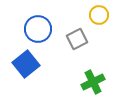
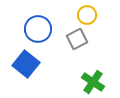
yellow circle: moved 12 px left
blue square: rotated 12 degrees counterclockwise
green cross: rotated 30 degrees counterclockwise
